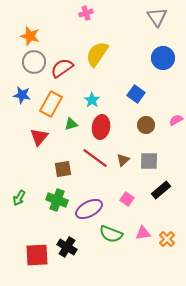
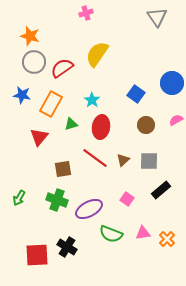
blue circle: moved 9 px right, 25 px down
